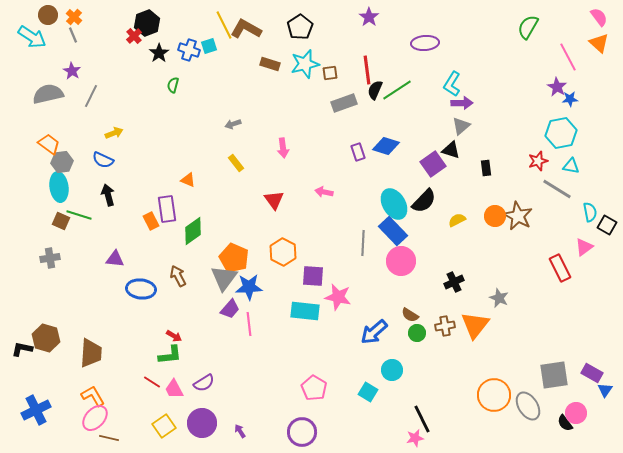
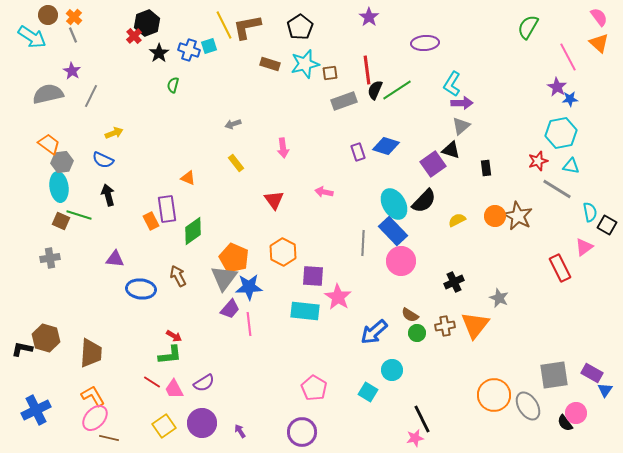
brown L-shape at (246, 29): moved 1 px right, 2 px up; rotated 40 degrees counterclockwise
gray rectangle at (344, 103): moved 2 px up
orange triangle at (188, 180): moved 2 px up
pink star at (338, 297): rotated 20 degrees clockwise
